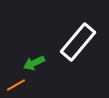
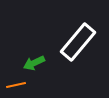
orange line: rotated 18 degrees clockwise
